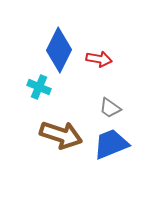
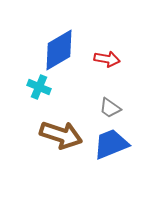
blue diamond: rotated 33 degrees clockwise
red arrow: moved 8 px right
